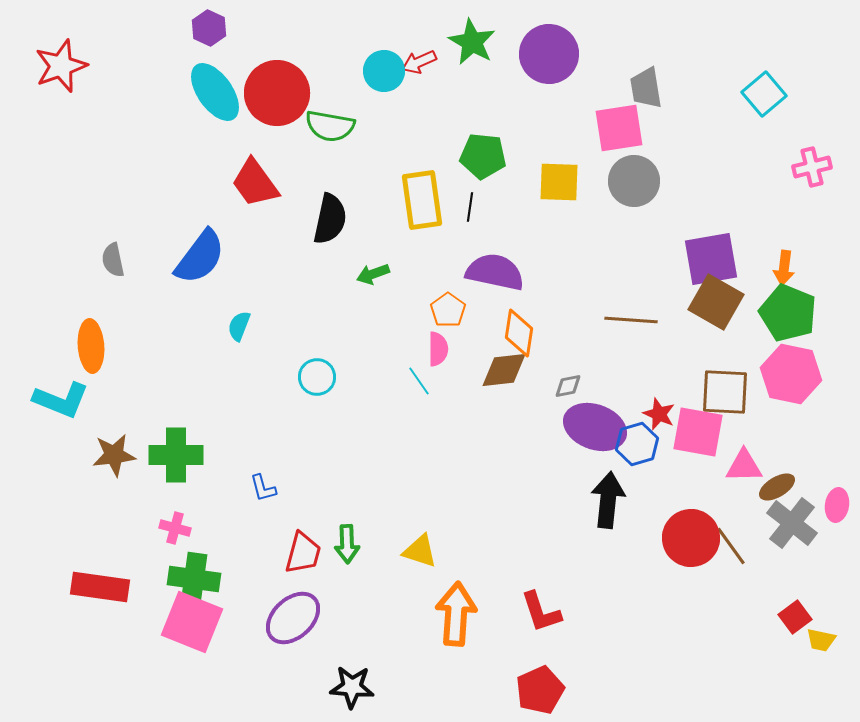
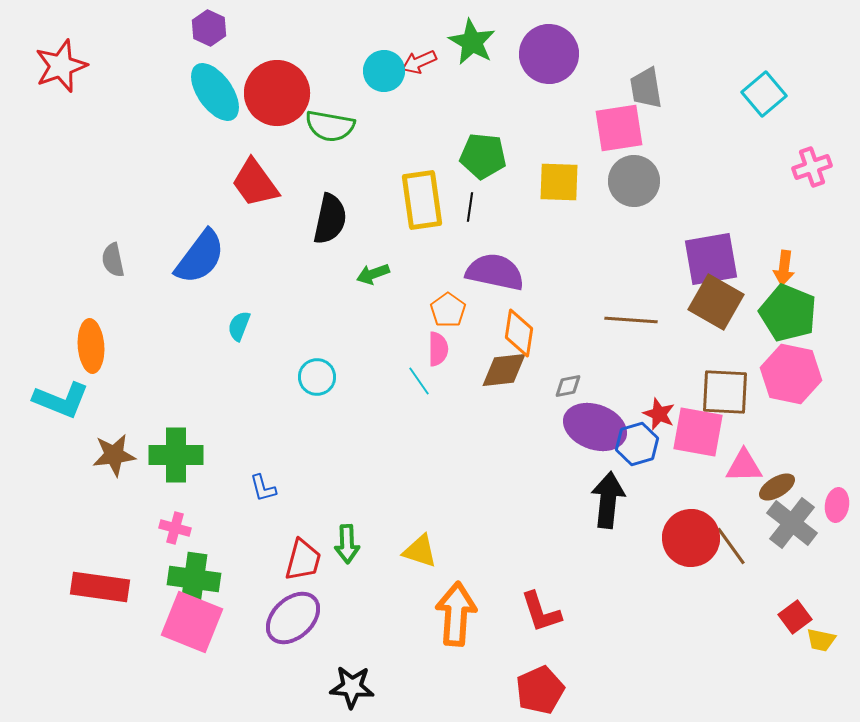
pink cross at (812, 167): rotated 6 degrees counterclockwise
red trapezoid at (303, 553): moved 7 px down
